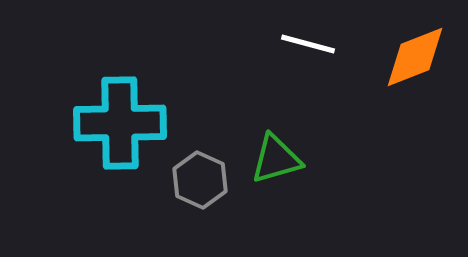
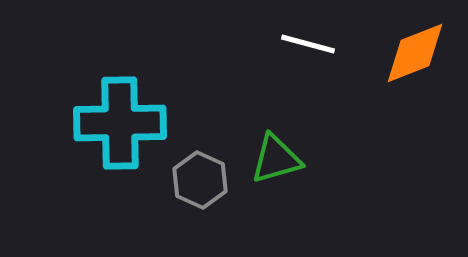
orange diamond: moved 4 px up
